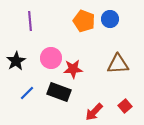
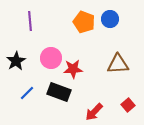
orange pentagon: moved 1 px down
red square: moved 3 px right, 1 px up
